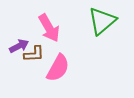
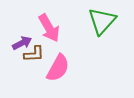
green triangle: rotated 8 degrees counterclockwise
purple arrow: moved 3 px right, 3 px up
